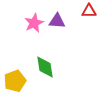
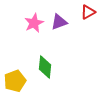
red triangle: moved 1 px left, 1 px down; rotated 28 degrees counterclockwise
purple triangle: moved 2 px right, 1 px down; rotated 24 degrees counterclockwise
green diamond: rotated 15 degrees clockwise
